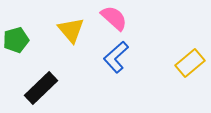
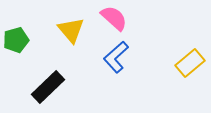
black rectangle: moved 7 px right, 1 px up
